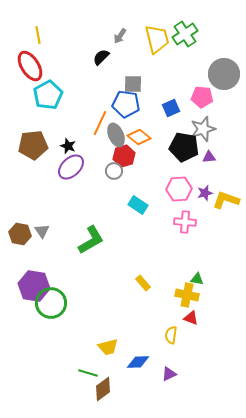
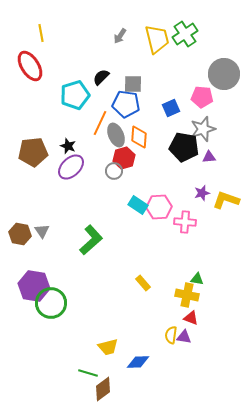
yellow line at (38, 35): moved 3 px right, 2 px up
black semicircle at (101, 57): moved 20 px down
cyan pentagon at (48, 95): moved 27 px right; rotated 12 degrees clockwise
orange diamond at (139, 137): rotated 55 degrees clockwise
brown pentagon at (33, 145): moved 7 px down
red hexagon at (124, 156): moved 2 px down
pink hexagon at (179, 189): moved 20 px left, 18 px down
purple star at (205, 193): moved 3 px left
green L-shape at (91, 240): rotated 12 degrees counterclockwise
purple triangle at (169, 374): moved 15 px right, 37 px up; rotated 35 degrees clockwise
